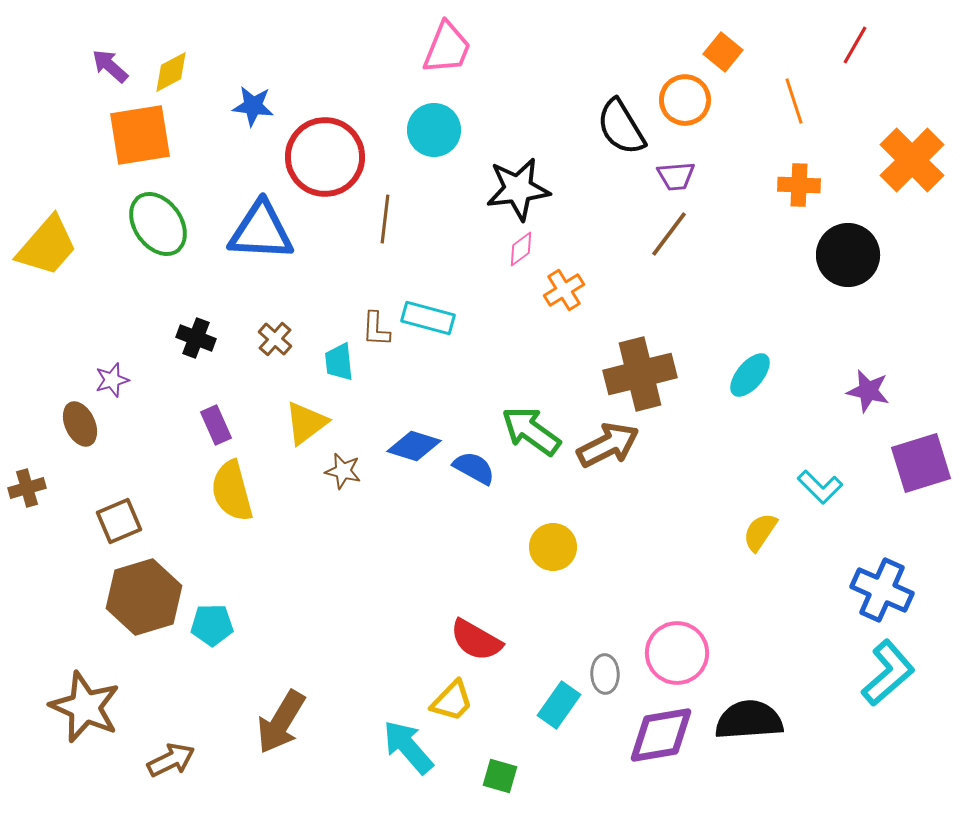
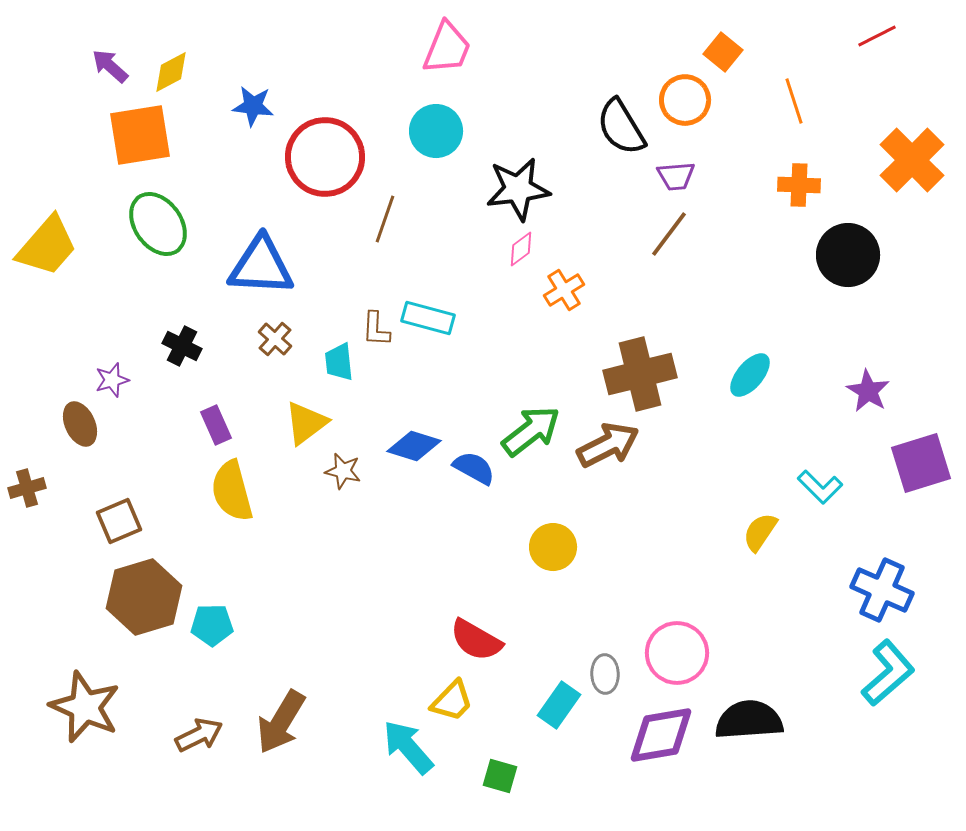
red line at (855, 45): moved 22 px right, 9 px up; rotated 33 degrees clockwise
cyan circle at (434, 130): moved 2 px right, 1 px down
brown line at (385, 219): rotated 12 degrees clockwise
blue triangle at (261, 231): moved 35 px down
black cross at (196, 338): moved 14 px left, 8 px down; rotated 6 degrees clockwise
purple star at (868, 391): rotated 18 degrees clockwise
green arrow at (531, 431): rotated 106 degrees clockwise
brown arrow at (171, 760): moved 28 px right, 25 px up
